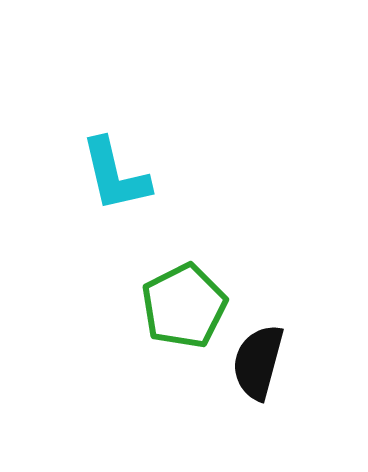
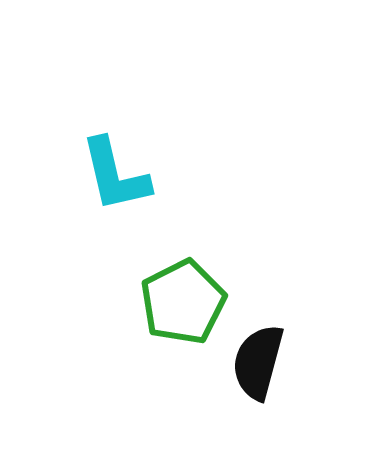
green pentagon: moved 1 px left, 4 px up
